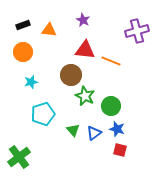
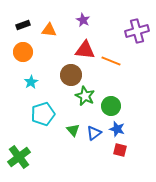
cyan star: rotated 16 degrees counterclockwise
